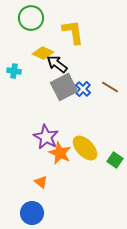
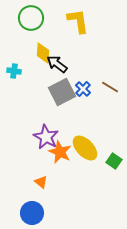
yellow L-shape: moved 5 px right, 11 px up
yellow diamond: rotated 70 degrees clockwise
gray square: moved 2 px left, 5 px down
orange star: moved 1 px up
green square: moved 1 px left, 1 px down
